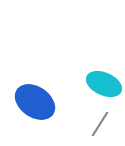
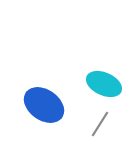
blue ellipse: moved 9 px right, 3 px down
